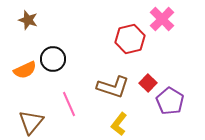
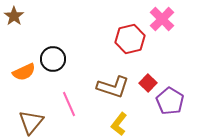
brown star: moved 14 px left, 4 px up; rotated 18 degrees clockwise
orange semicircle: moved 1 px left, 2 px down
